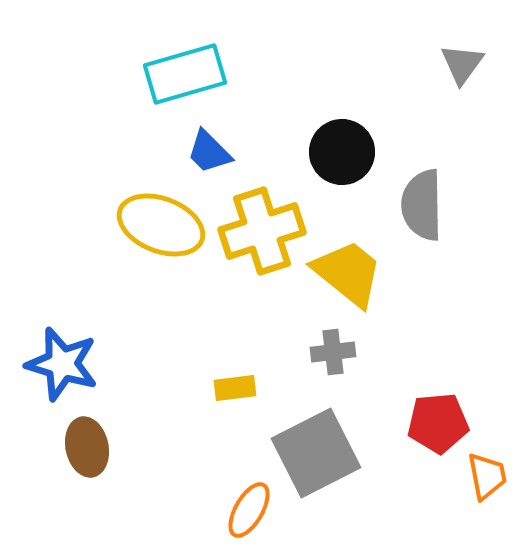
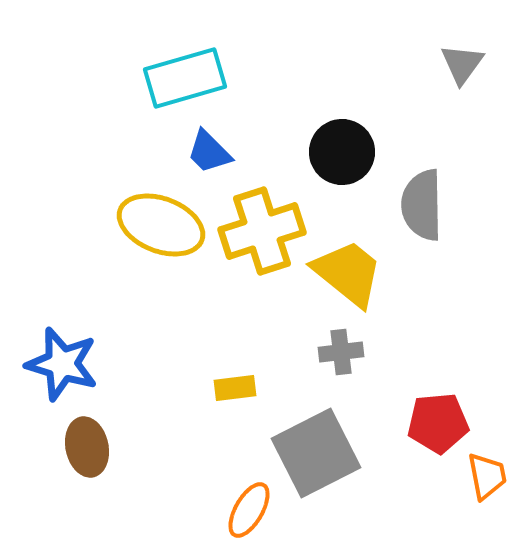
cyan rectangle: moved 4 px down
gray cross: moved 8 px right
